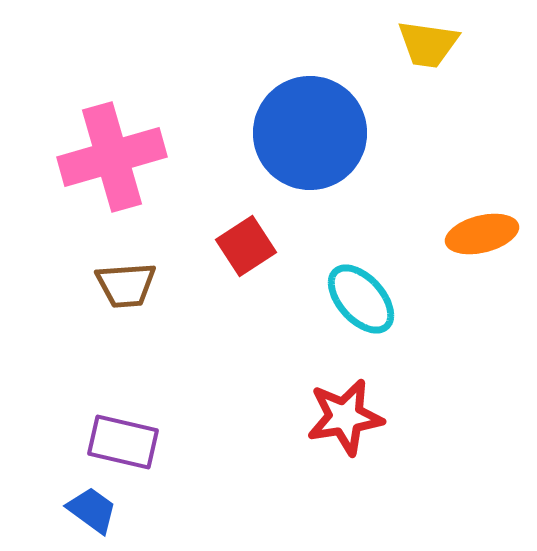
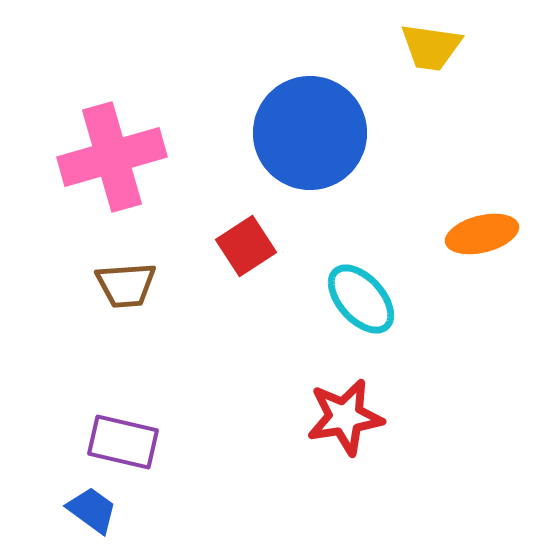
yellow trapezoid: moved 3 px right, 3 px down
